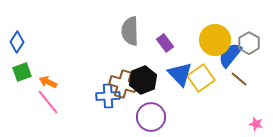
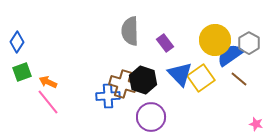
blue semicircle: rotated 16 degrees clockwise
black hexagon: rotated 20 degrees counterclockwise
